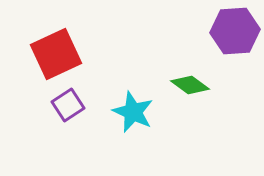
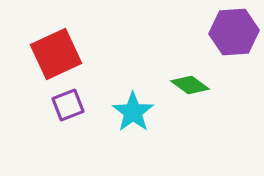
purple hexagon: moved 1 px left, 1 px down
purple square: rotated 12 degrees clockwise
cyan star: rotated 12 degrees clockwise
